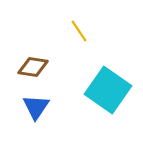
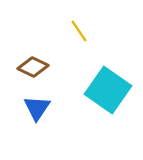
brown diamond: rotated 16 degrees clockwise
blue triangle: moved 1 px right, 1 px down
